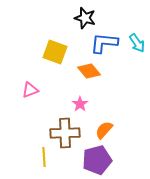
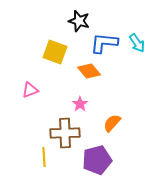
black star: moved 6 px left, 3 px down
orange semicircle: moved 8 px right, 7 px up
